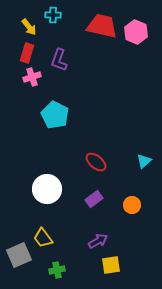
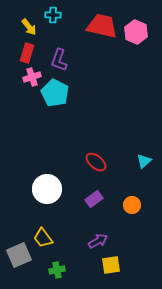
cyan pentagon: moved 22 px up
